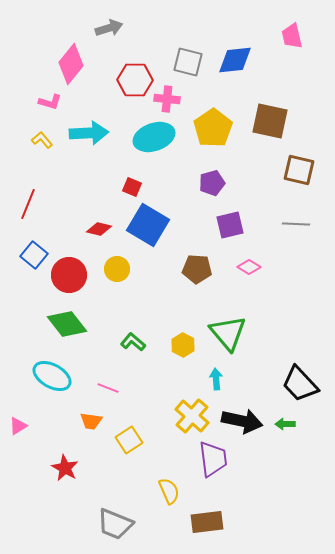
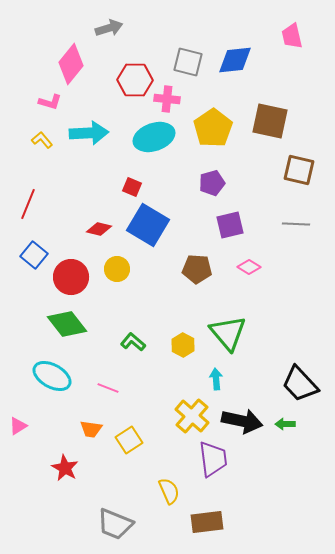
red circle at (69, 275): moved 2 px right, 2 px down
orange trapezoid at (91, 421): moved 8 px down
